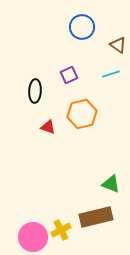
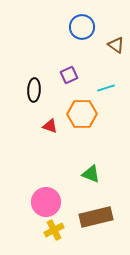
brown triangle: moved 2 px left
cyan line: moved 5 px left, 14 px down
black ellipse: moved 1 px left, 1 px up
orange hexagon: rotated 12 degrees clockwise
red triangle: moved 2 px right, 1 px up
green triangle: moved 20 px left, 10 px up
yellow cross: moved 7 px left
pink circle: moved 13 px right, 35 px up
